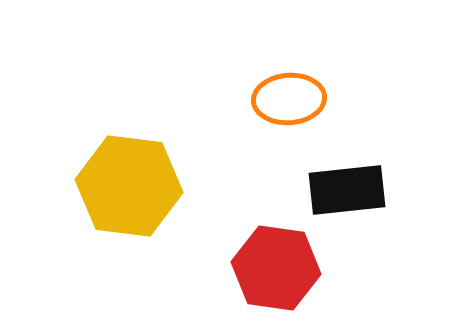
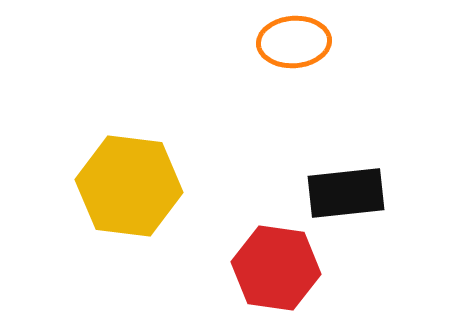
orange ellipse: moved 5 px right, 57 px up
black rectangle: moved 1 px left, 3 px down
